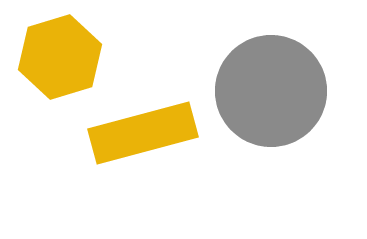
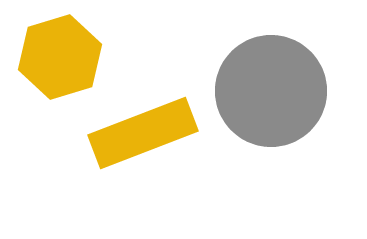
yellow rectangle: rotated 6 degrees counterclockwise
